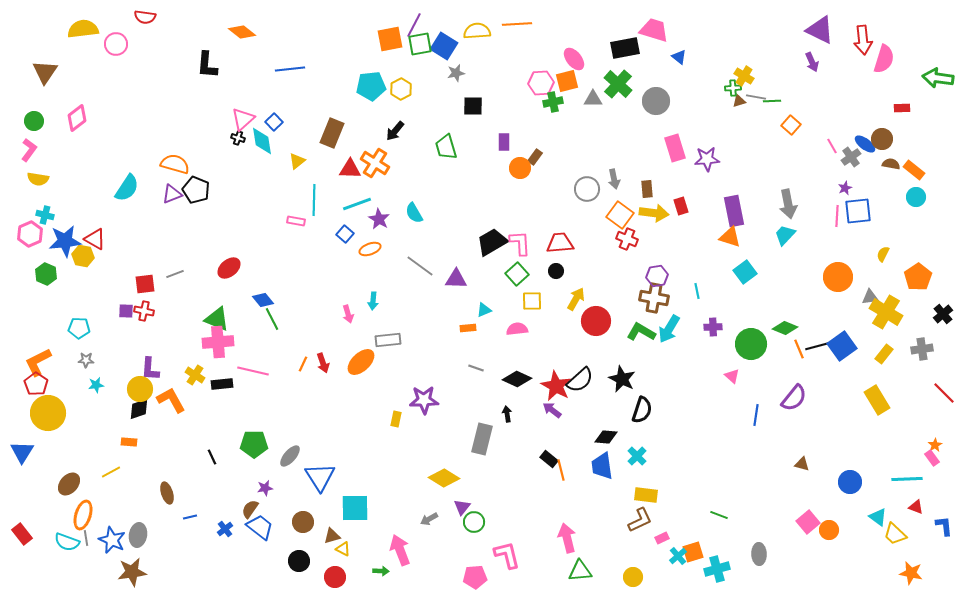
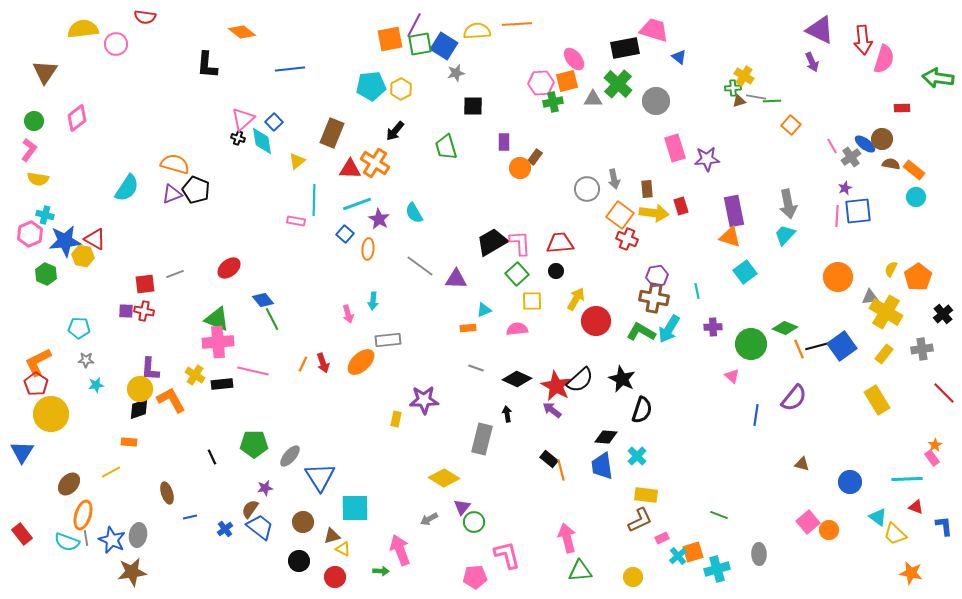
orange ellipse at (370, 249): moved 2 px left; rotated 65 degrees counterclockwise
yellow semicircle at (883, 254): moved 8 px right, 15 px down
yellow circle at (48, 413): moved 3 px right, 1 px down
